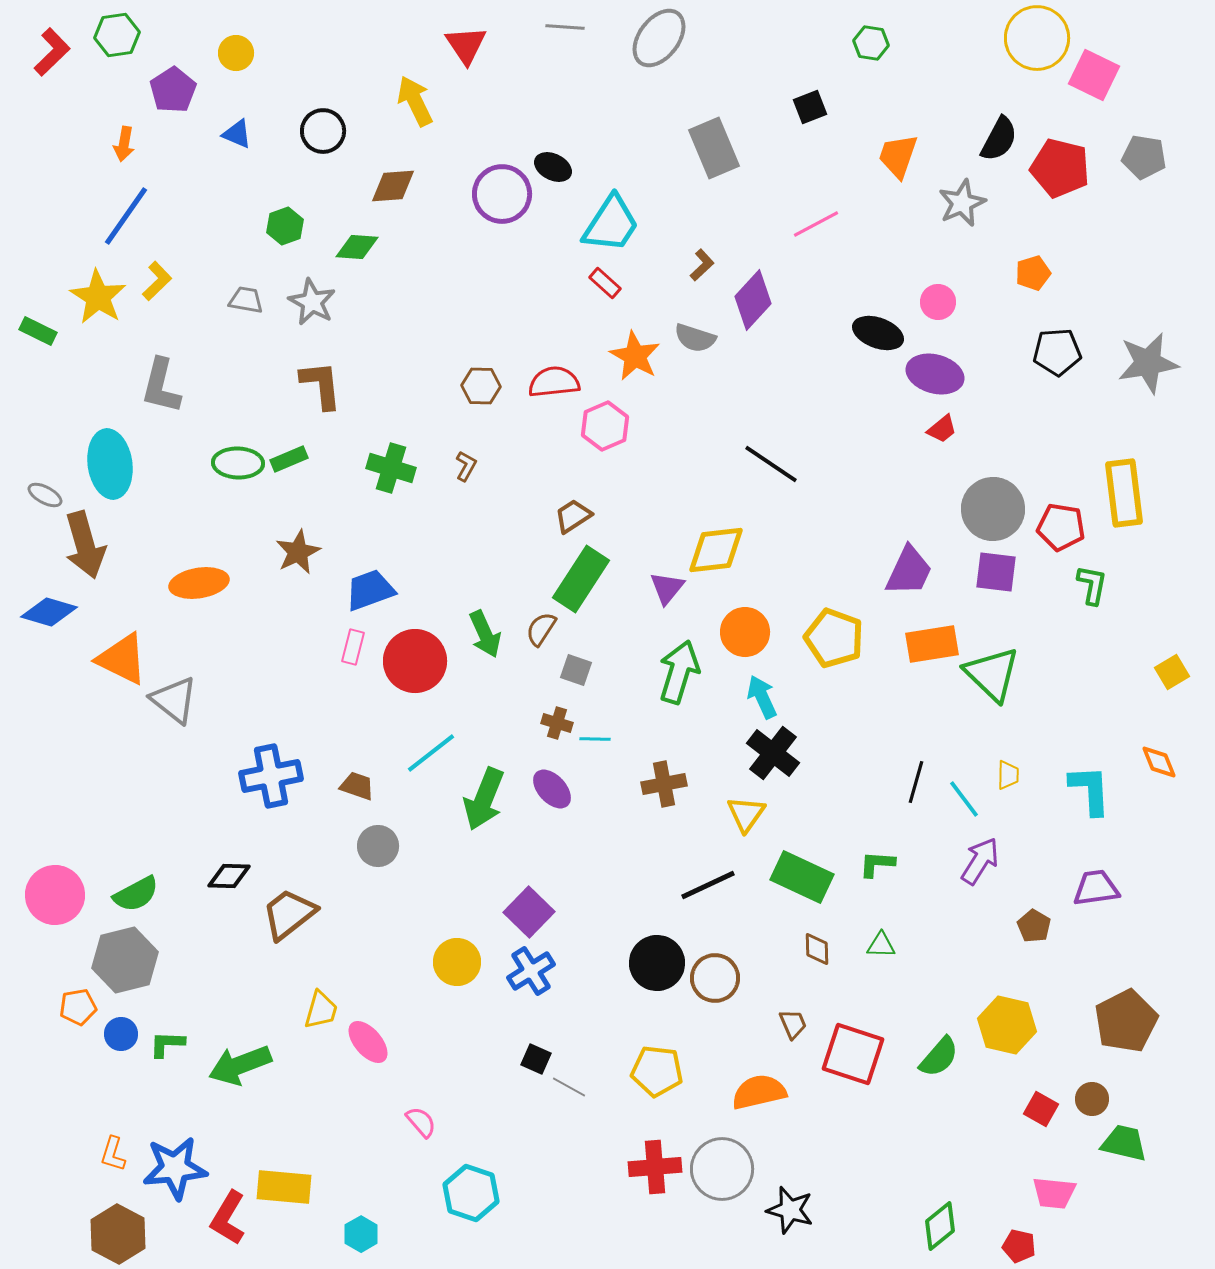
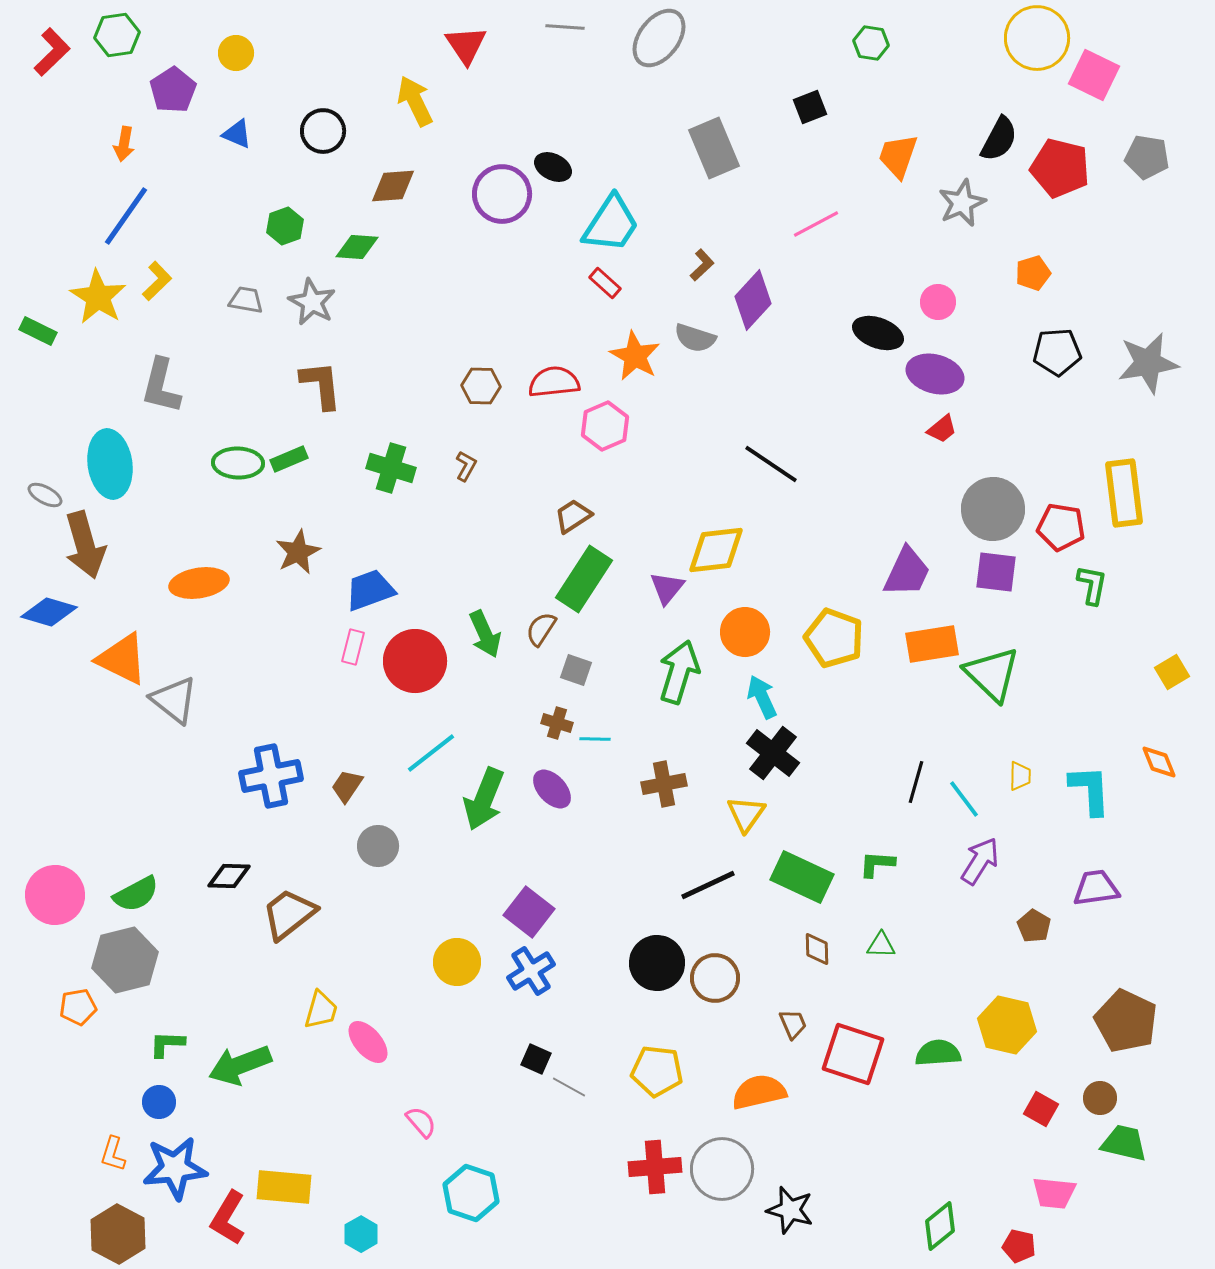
gray pentagon at (1144, 157): moved 3 px right
purple trapezoid at (909, 571): moved 2 px left, 1 px down
green rectangle at (581, 579): moved 3 px right
yellow trapezoid at (1008, 775): moved 12 px right, 1 px down
brown trapezoid at (357, 786): moved 10 px left; rotated 75 degrees counterclockwise
purple square at (529, 912): rotated 6 degrees counterclockwise
brown pentagon at (1126, 1021): rotated 20 degrees counterclockwise
blue circle at (121, 1034): moved 38 px right, 68 px down
green semicircle at (939, 1057): moved 1 px left, 4 px up; rotated 135 degrees counterclockwise
brown circle at (1092, 1099): moved 8 px right, 1 px up
